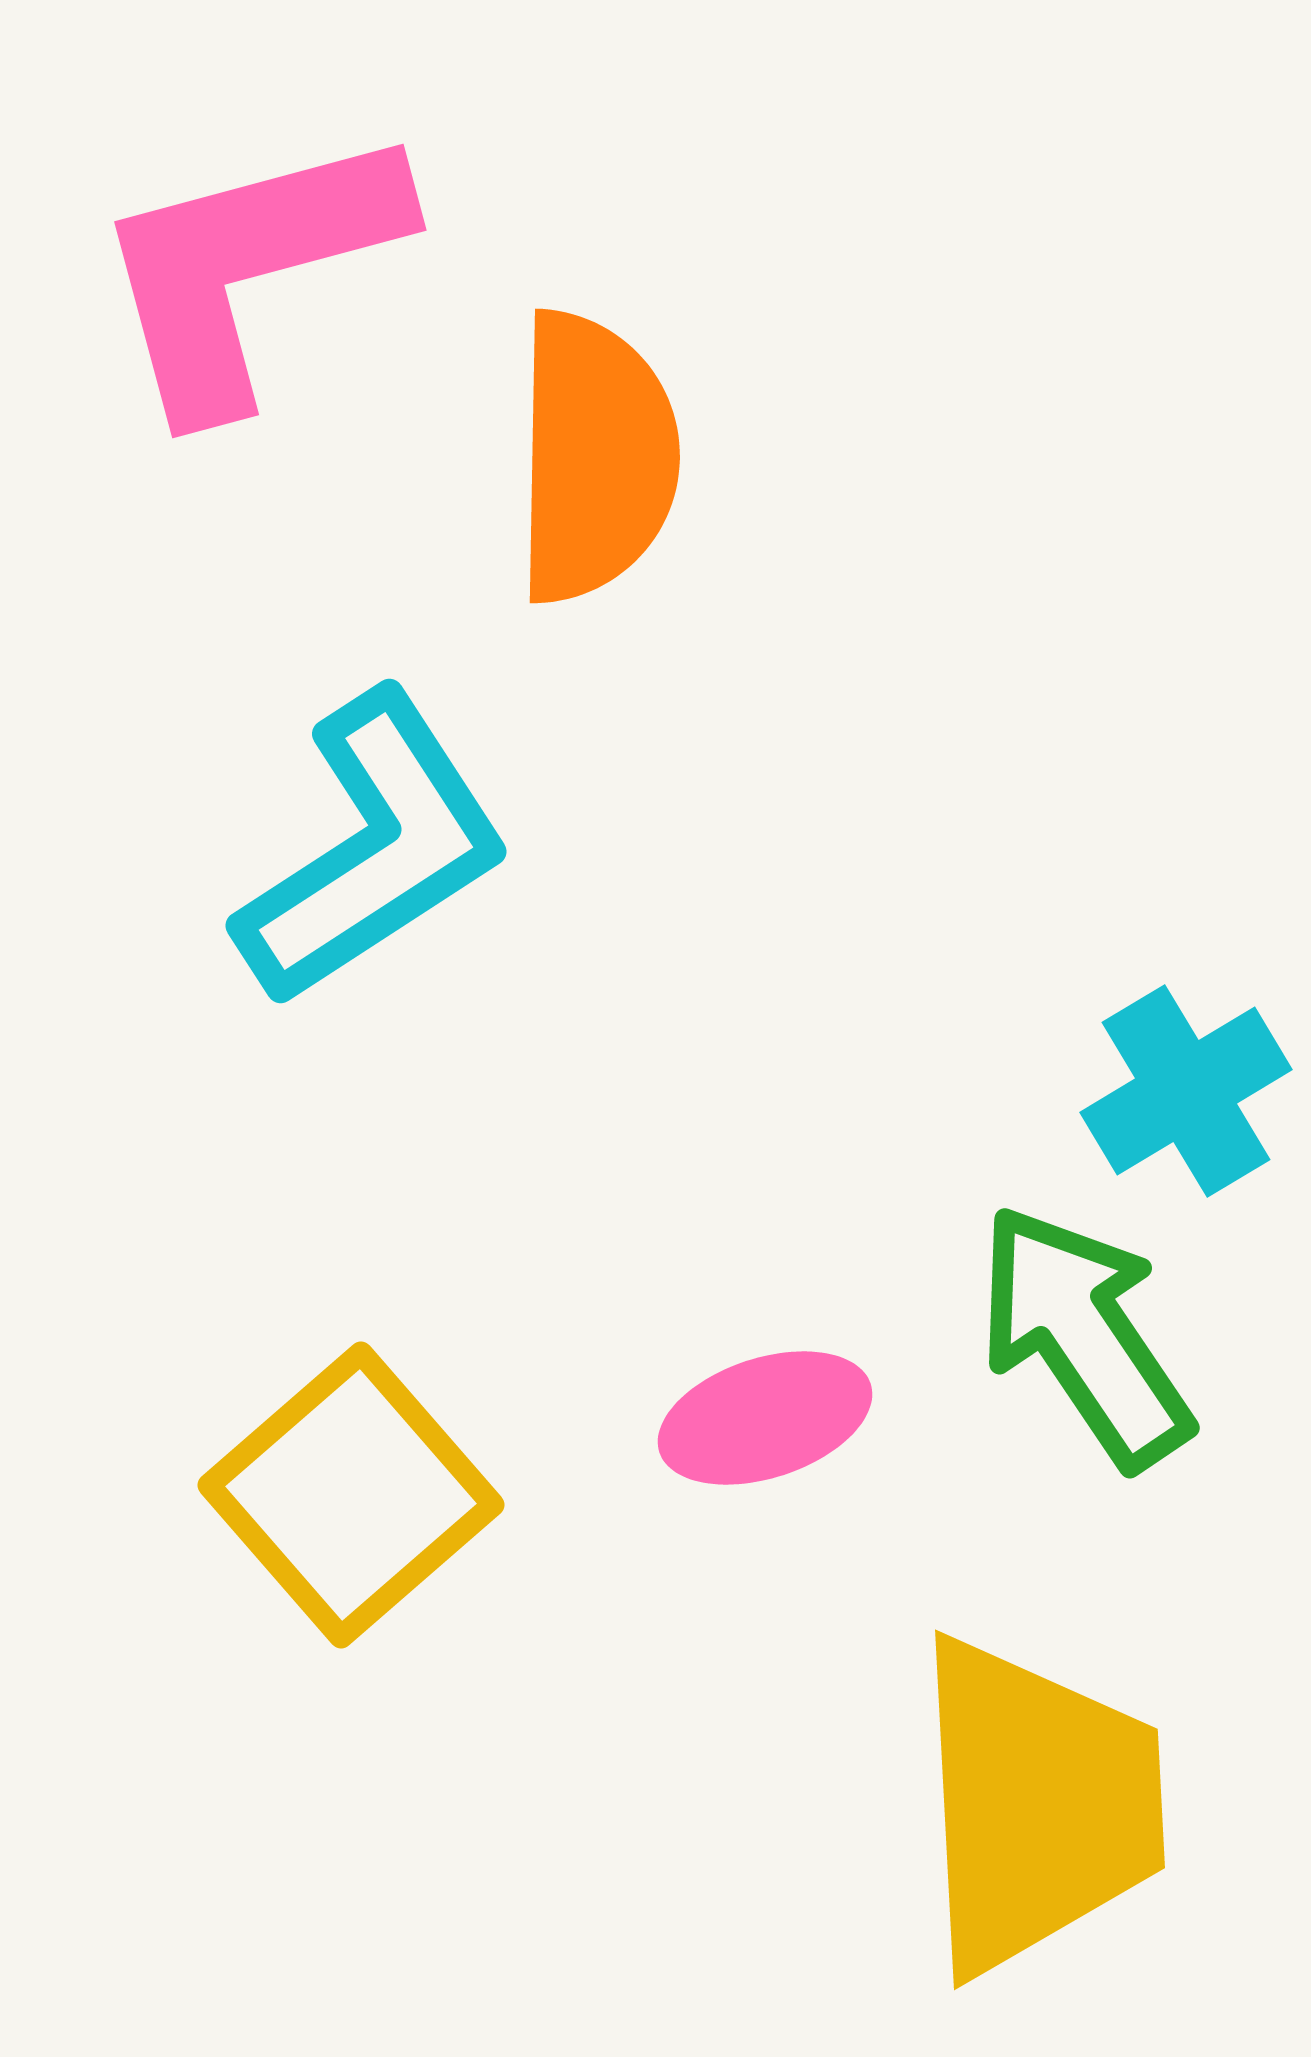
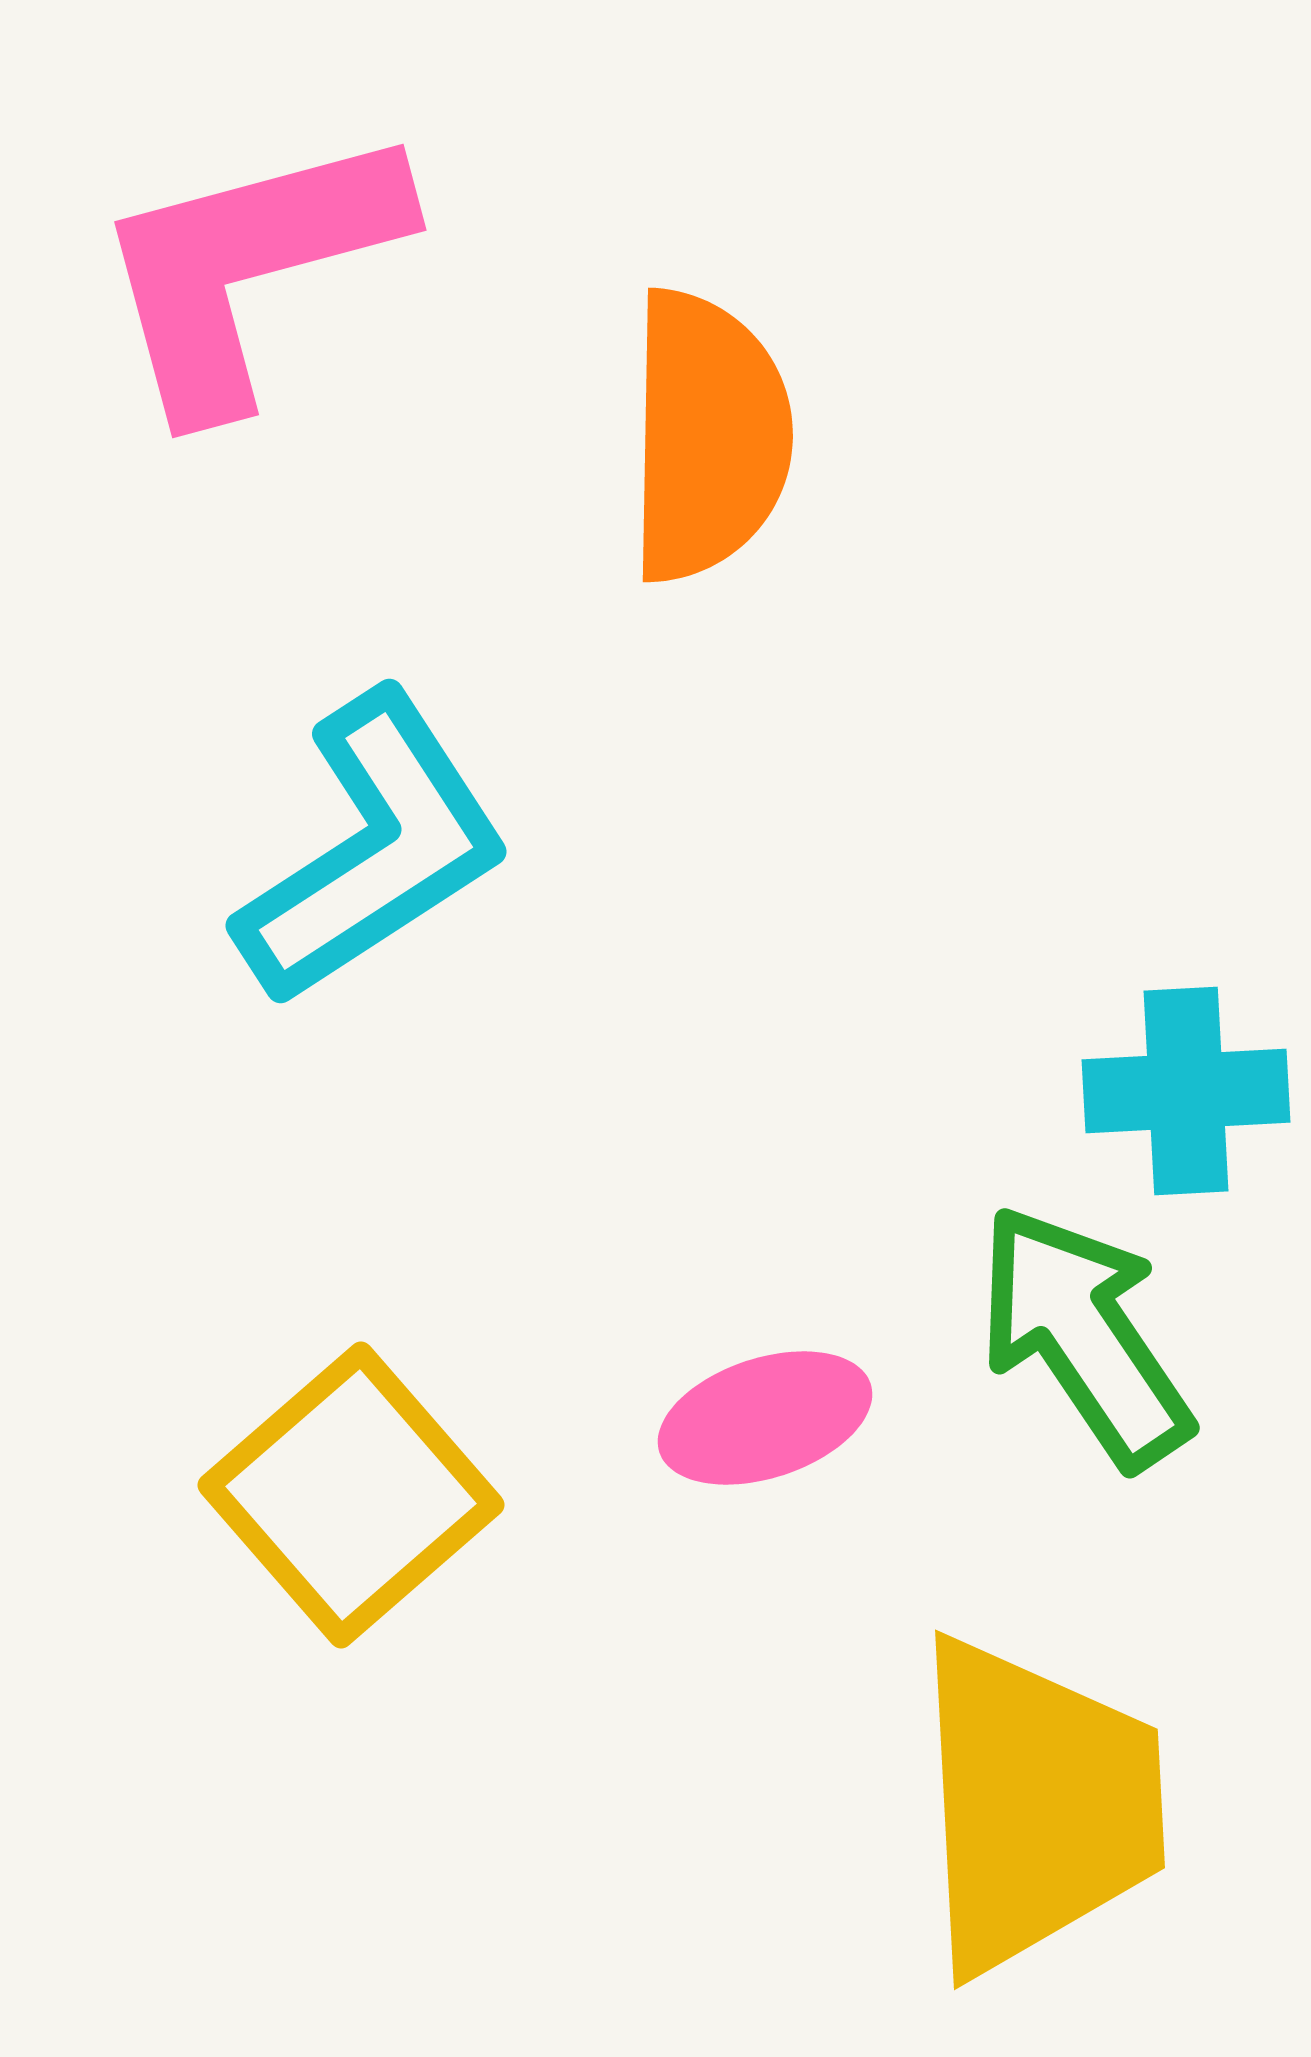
orange semicircle: moved 113 px right, 21 px up
cyan cross: rotated 28 degrees clockwise
